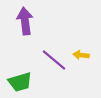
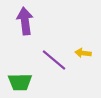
yellow arrow: moved 2 px right, 2 px up
green trapezoid: rotated 15 degrees clockwise
